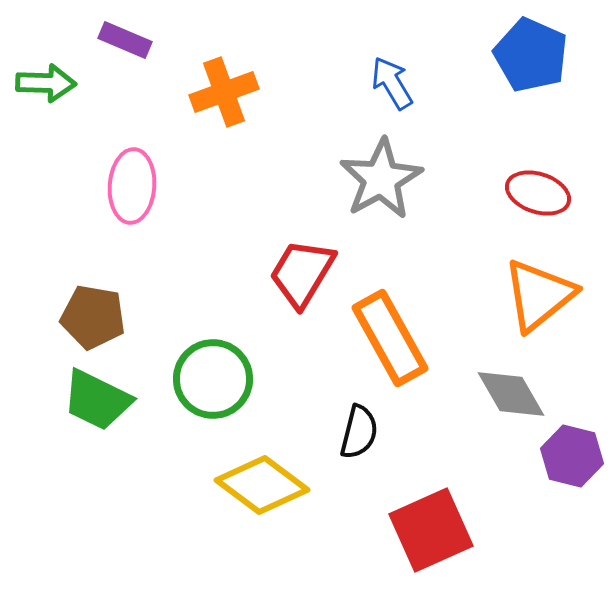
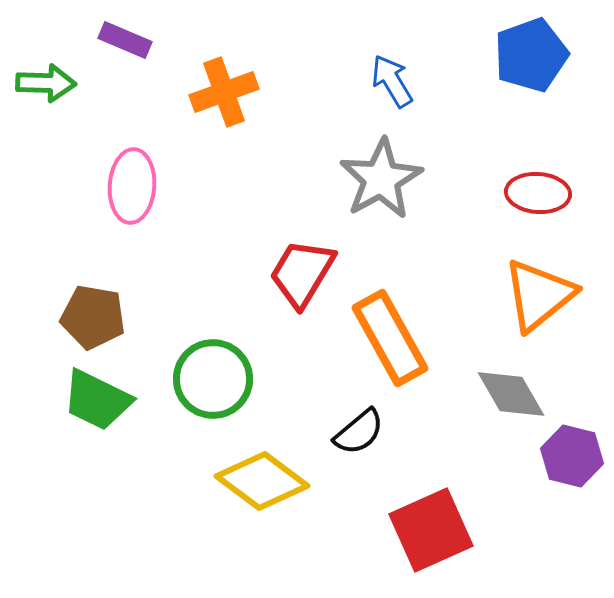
blue pentagon: rotated 28 degrees clockwise
blue arrow: moved 2 px up
red ellipse: rotated 14 degrees counterclockwise
black semicircle: rotated 36 degrees clockwise
yellow diamond: moved 4 px up
